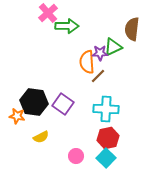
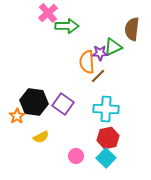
orange star: rotated 28 degrees clockwise
